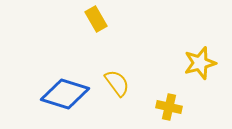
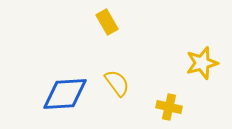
yellow rectangle: moved 11 px right, 3 px down
yellow star: moved 2 px right
blue diamond: rotated 21 degrees counterclockwise
